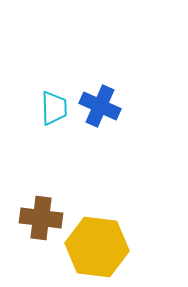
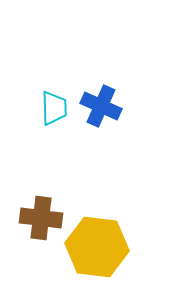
blue cross: moved 1 px right
